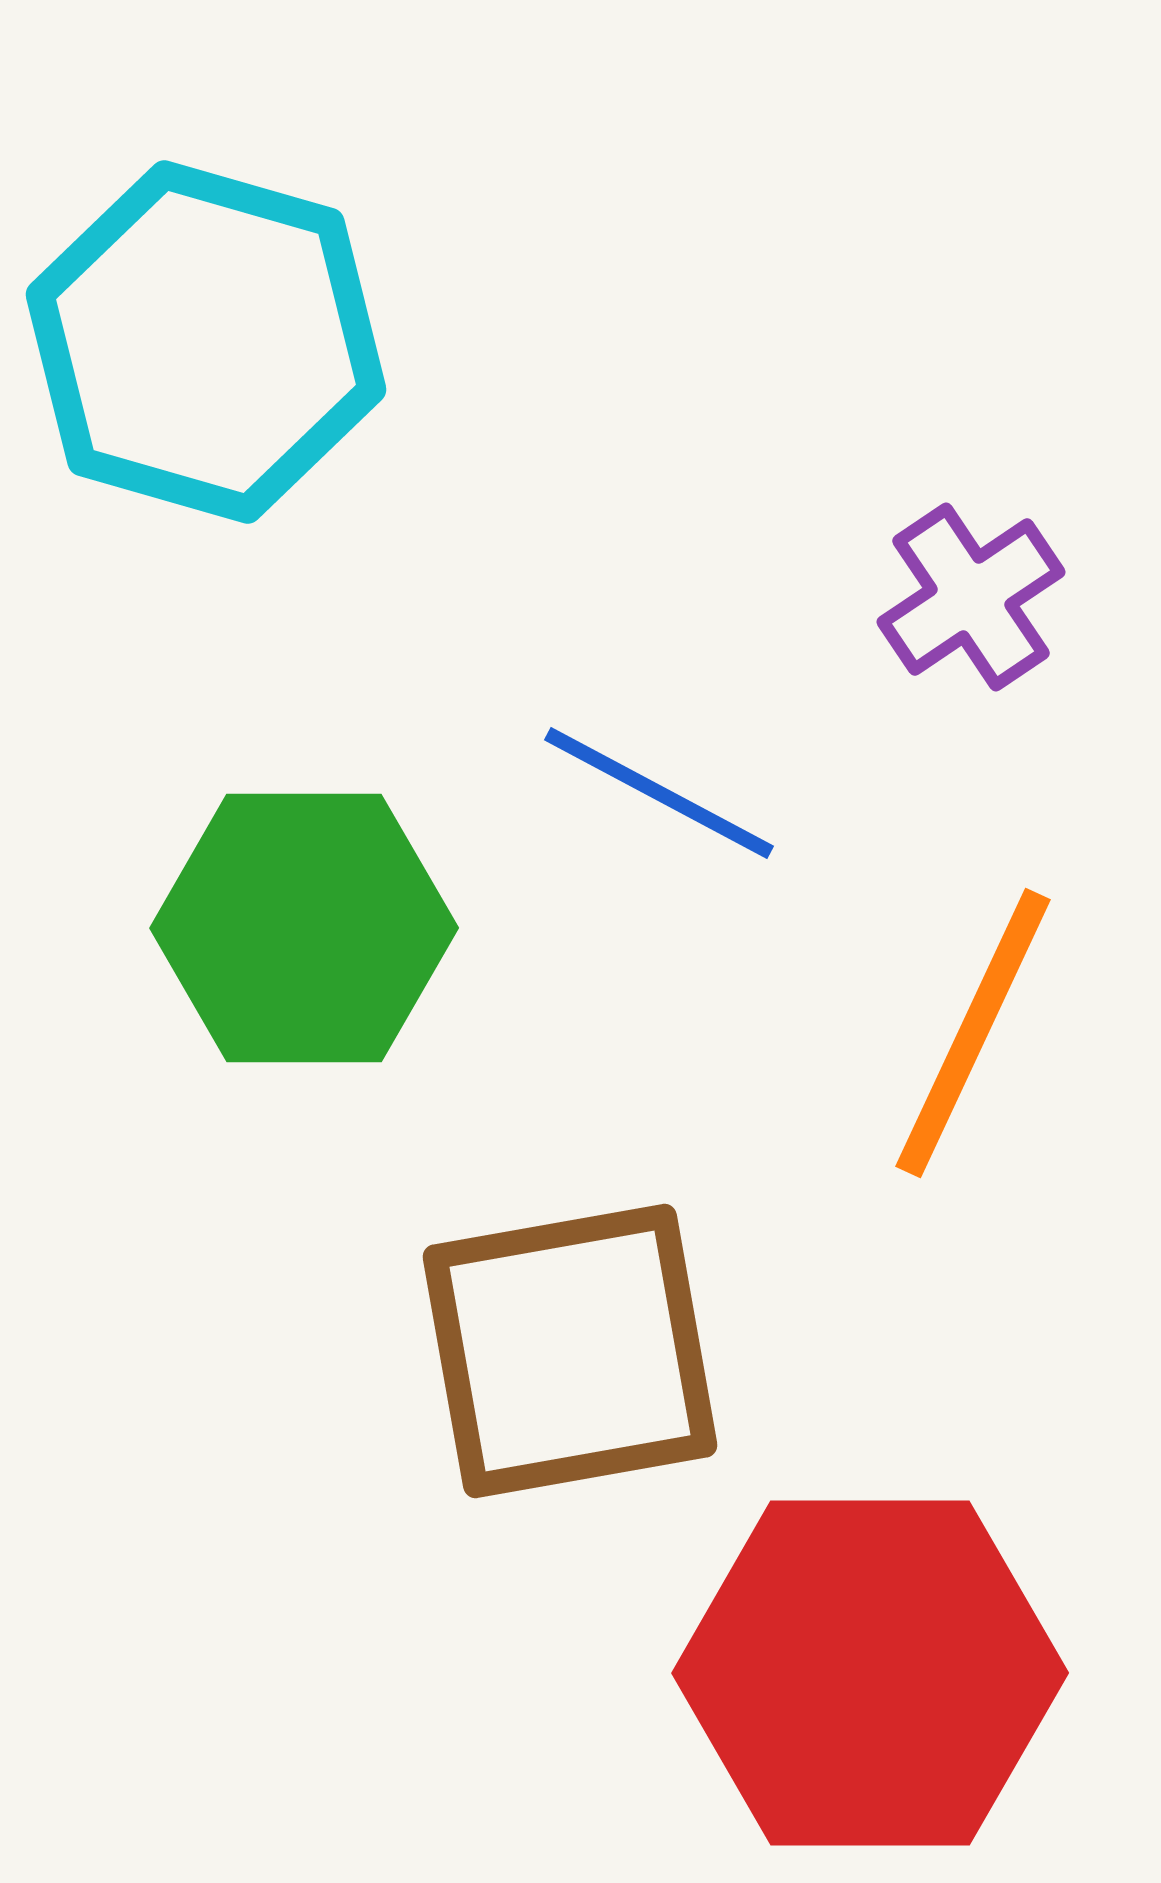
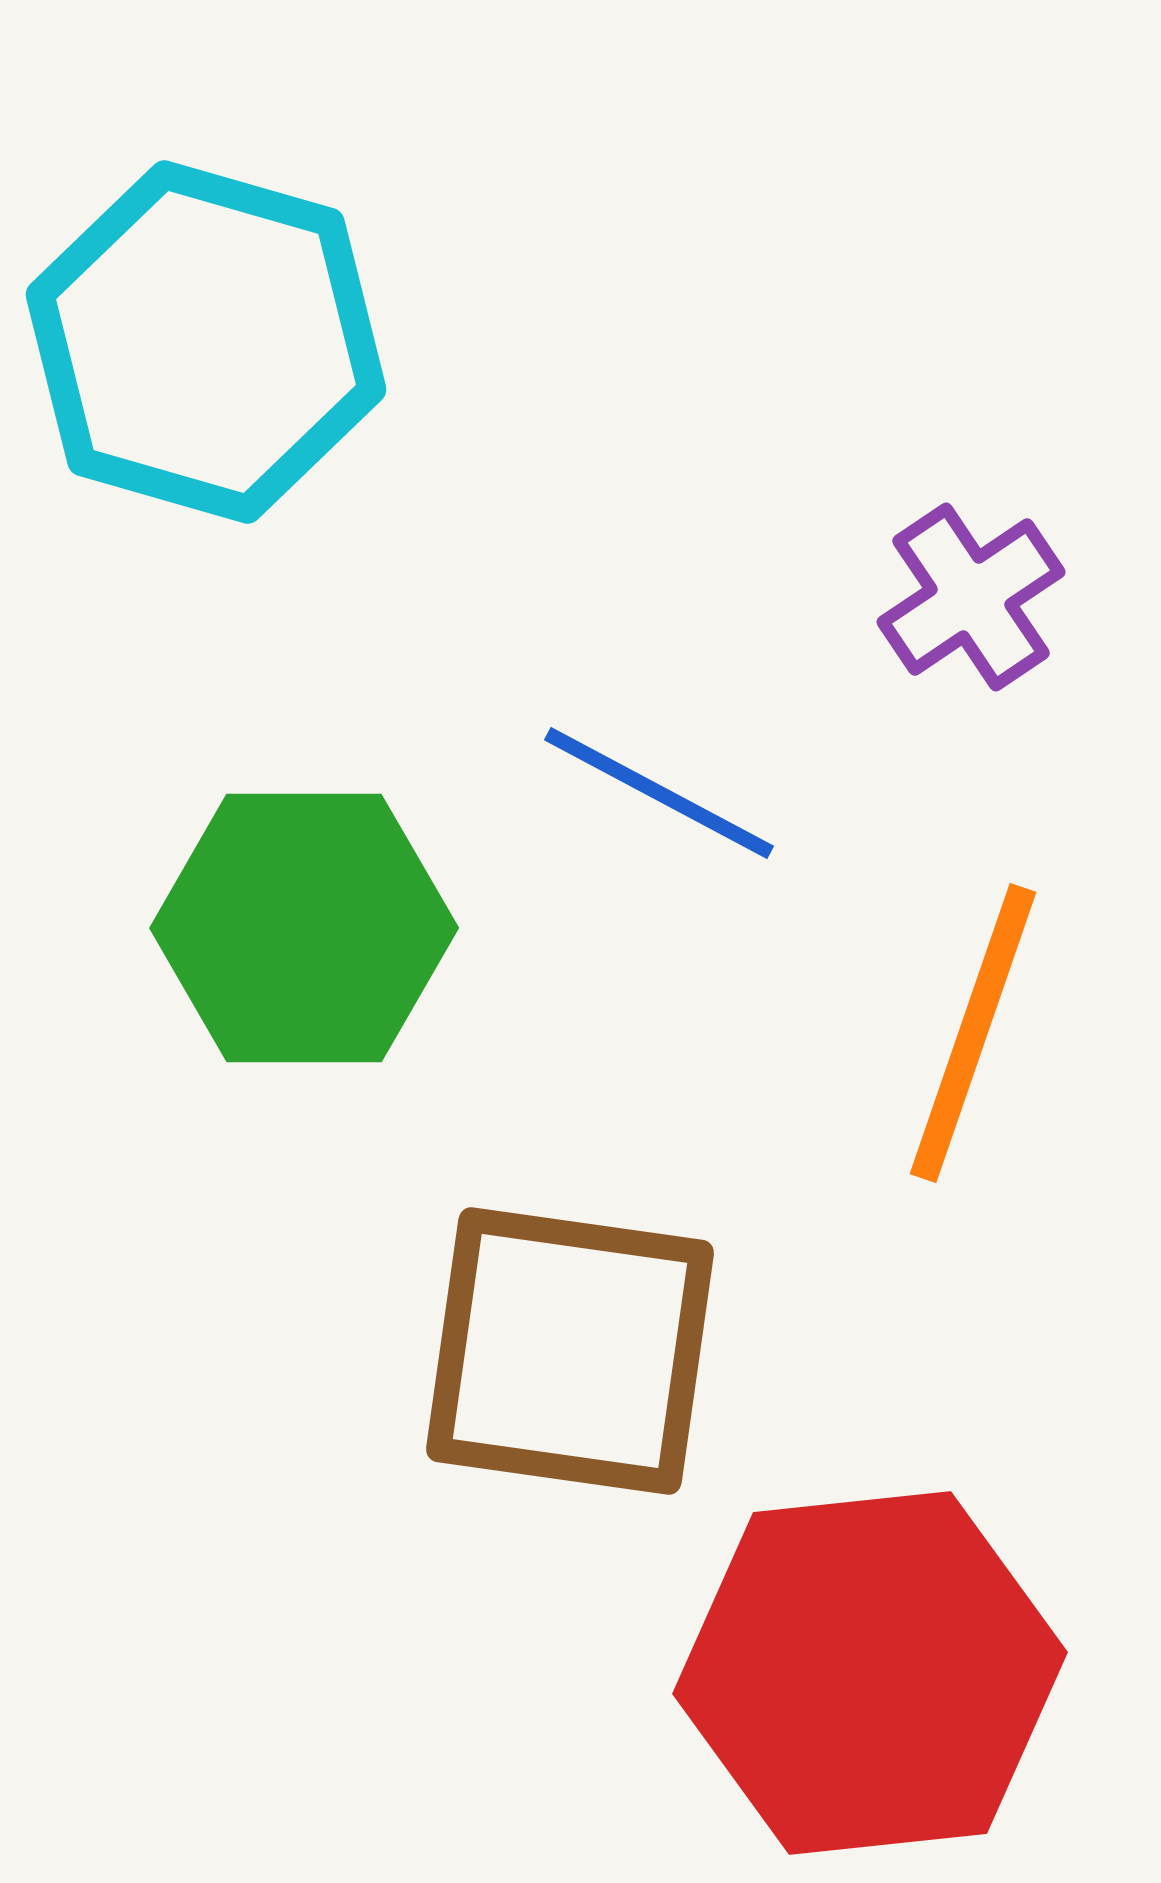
orange line: rotated 6 degrees counterclockwise
brown square: rotated 18 degrees clockwise
red hexagon: rotated 6 degrees counterclockwise
